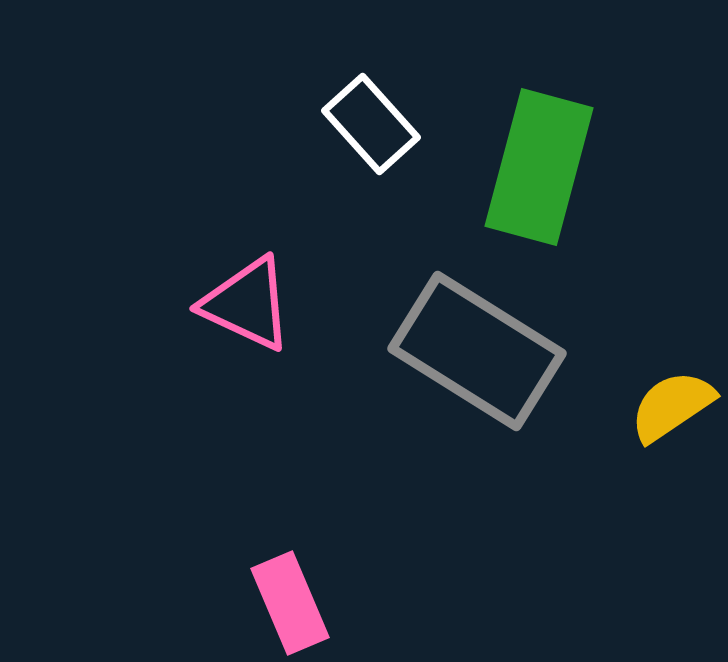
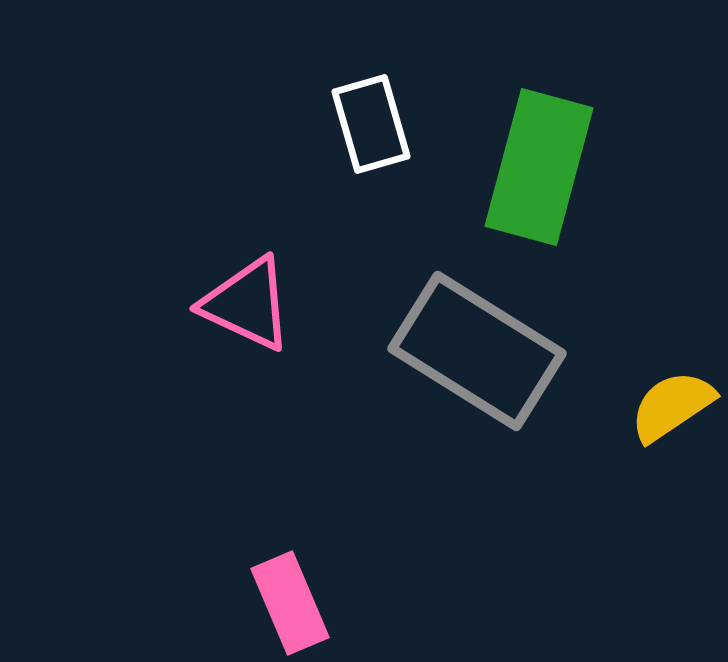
white rectangle: rotated 26 degrees clockwise
